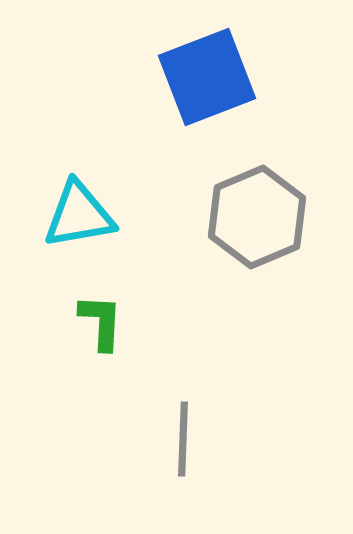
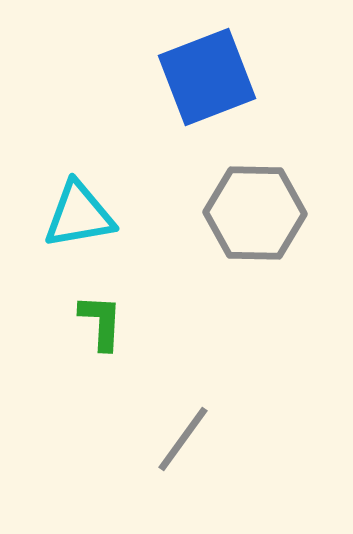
gray hexagon: moved 2 px left, 4 px up; rotated 24 degrees clockwise
gray line: rotated 34 degrees clockwise
